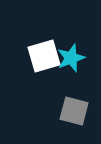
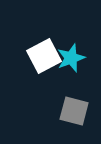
white square: rotated 12 degrees counterclockwise
